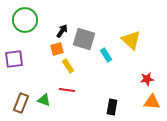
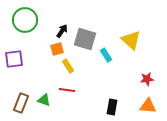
gray square: moved 1 px right
orange triangle: moved 4 px left, 4 px down
